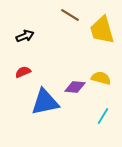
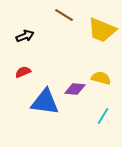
brown line: moved 6 px left
yellow trapezoid: rotated 52 degrees counterclockwise
purple diamond: moved 2 px down
blue triangle: rotated 20 degrees clockwise
